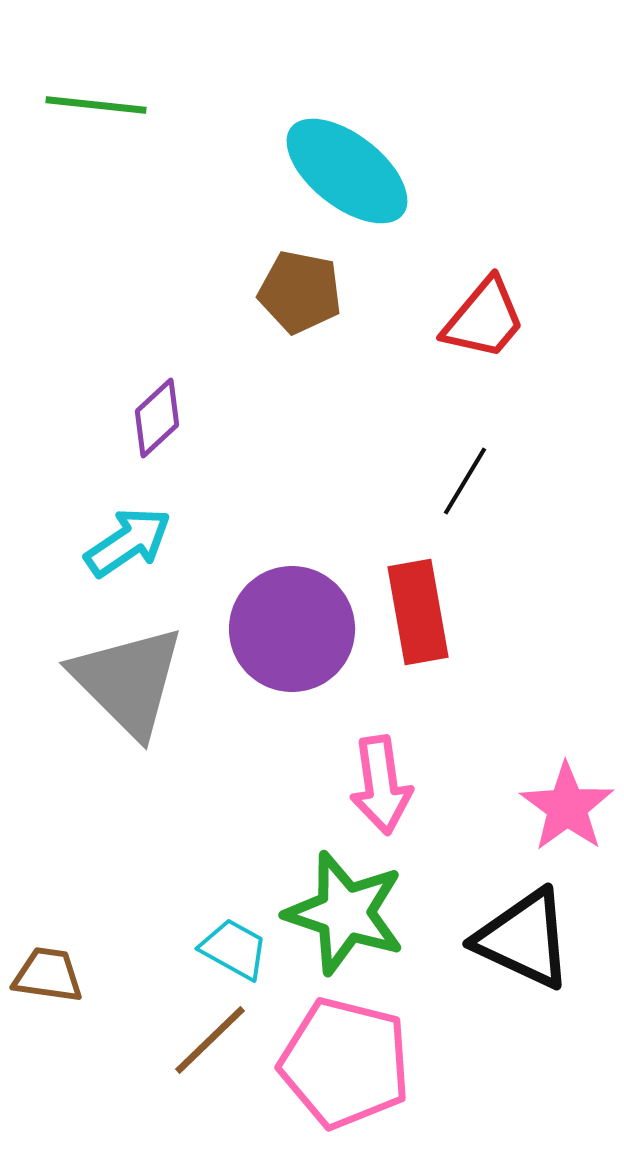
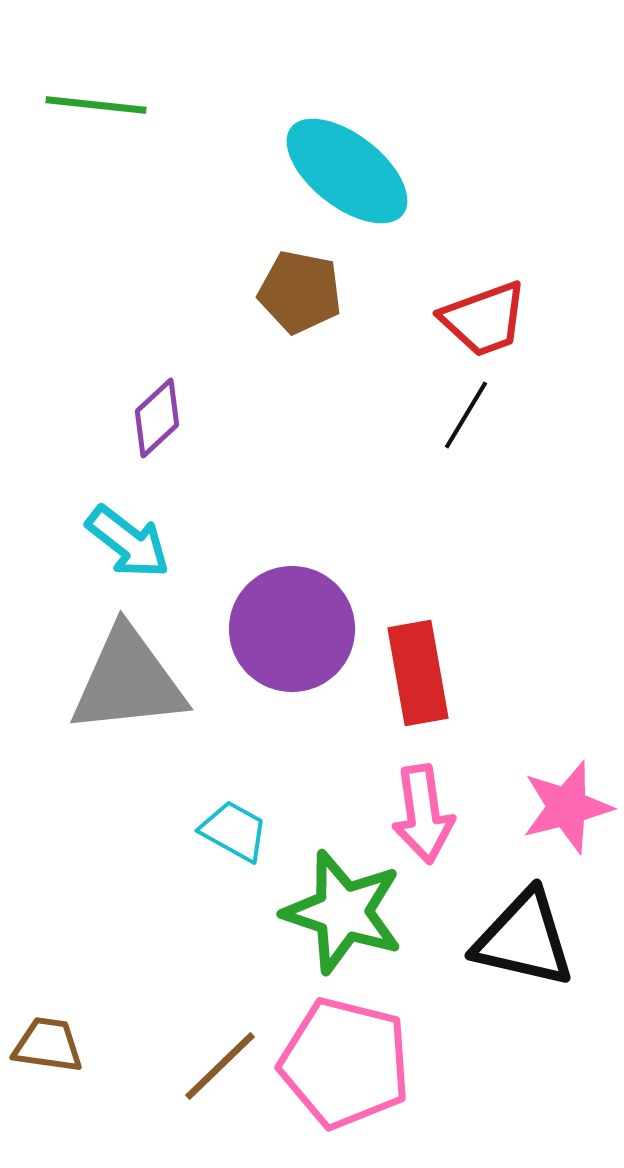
red trapezoid: rotated 30 degrees clockwise
black line: moved 1 px right, 66 px up
cyan arrow: rotated 72 degrees clockwise
red rectangle: moved 61 px down
gray triangle: rotated 51 degrees counterclockwise
pink arrow: moved 42 px right, 29 px down
pink star: rotated 22 degrees clockwise
green star: moved 2 px left, 1 px up
black triangle: rotated 12 degrees counterclockwise
cyan trapezoid: moved 118 px up
brown trapezoid: moved 70 px down
brown line: moved 10 px right, 26 px down
